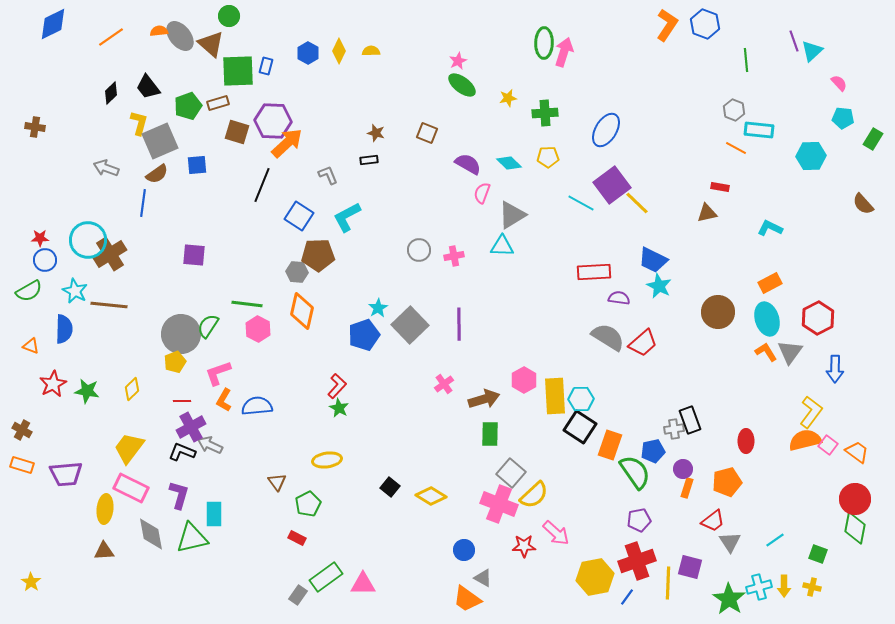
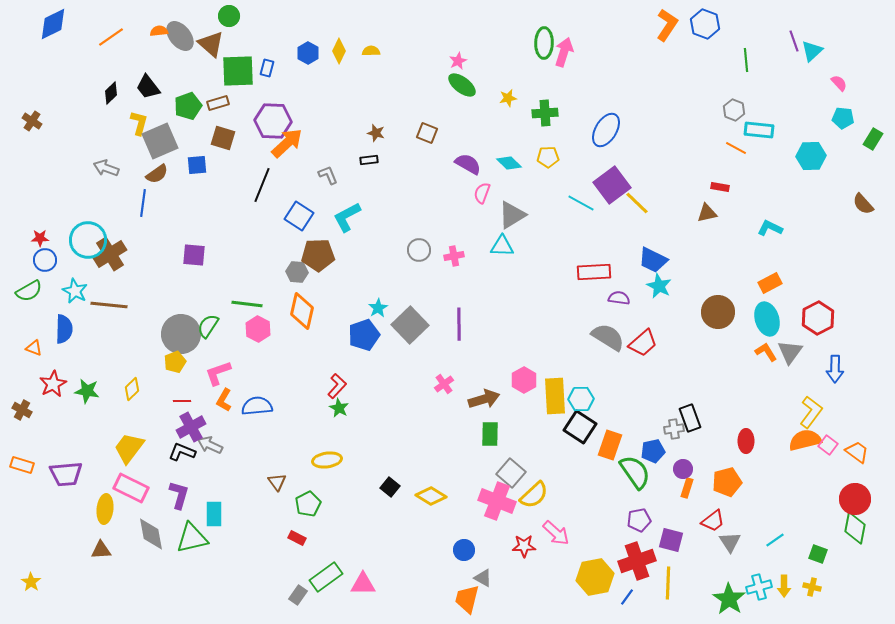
blue rectangle at (266, 66): moved 1 px right, 2 px down
brown cross at (35, 127): moved 3 px left, 6 px up; rotated 24 degrees clockwise
brown square at (237, 132): moved 14 px left, 6 px down
orange triangle at (31, 346): moved 3 px right, 2 px down
black rectangle at (690, 420): moved 2 px up
brown cross at (22, 430): moved 20 px up
pink cross at (499, 504): moved 2 px left, 3 px up
brown triangle at (104, 551): moved 3 px left, 1 px up
purple square at (690, 567): moved 19 px left, 27 px up
orange trapezoid at (467, 599): rotated 68 degrees clockwise
